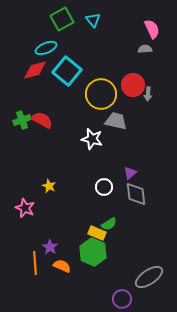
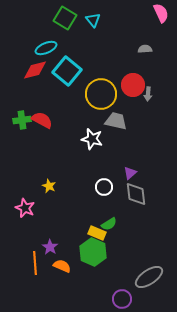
green square: moved 3 px right, 1 px up; rotated 30 degrees counterclockwise
pink semicircle: moved 9 px right, 16 px up
green cross: rotated 12 degrees clockwise
